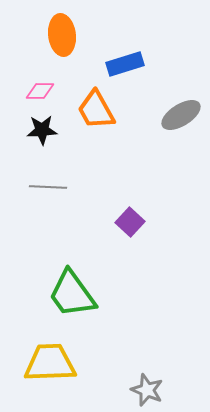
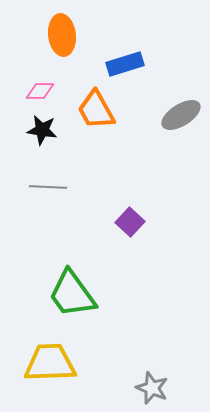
black star: rotated 12 degrees clockwise
gray star: moved 5 px right, 2 px up
